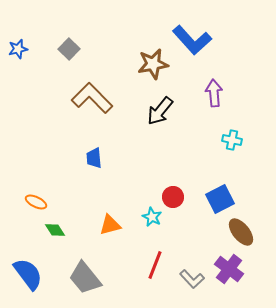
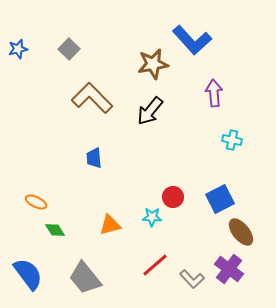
black arrow: moved 10 px left
cyan star: rotated 24 degrees counterclockwise
red line: rotated 28 degrees clockwise
